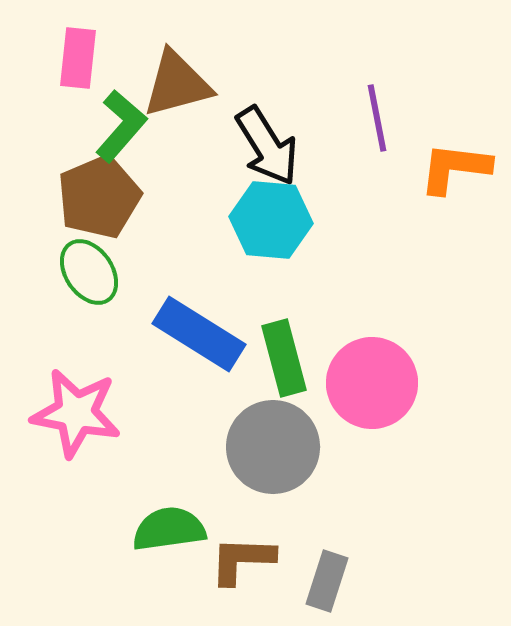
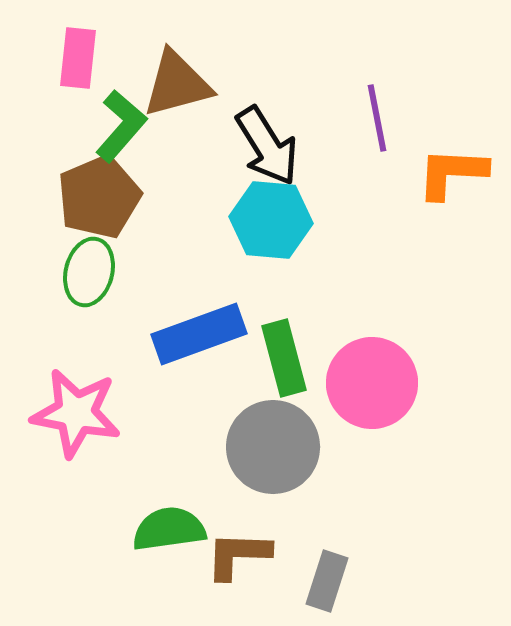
orange L-shape: moved 3 px left, 5 px down; rotated 4 degrees counterclockwise
green ellipse: rotated 48 degrees clockwise
blue rectangle: rotated 52 degrees counterclockwise
brown L-shape: moved 4 px left, 5 px up
